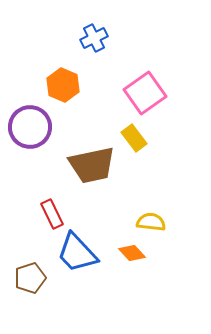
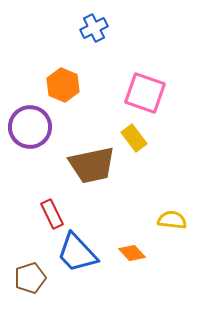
blue cross: moved 10 px up
pink square: rotated 36 degrees counterclockwise
yellow semicircle: moved 21 px right, 2 px up
